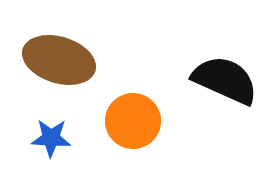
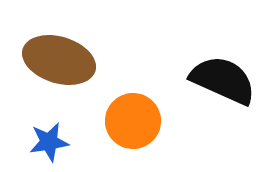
black semicircle: moved 2 px left
blue star: moved 2 px left, 4 px down; rotated 12 degrees counterclockwise
